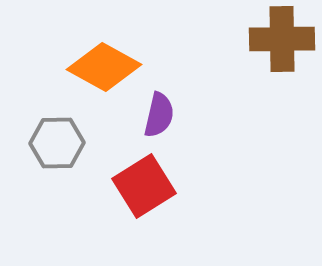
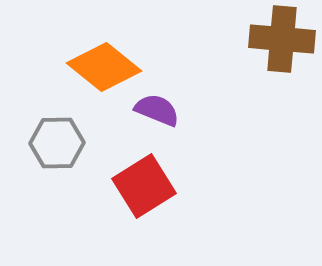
brown cross: rotated 6 degrees clockwise
orange diamond: rotated 10 degrees clockwise
purple semicircle: moved 2 px left, 5 px up; rotated 81 degrees counterclockwise
